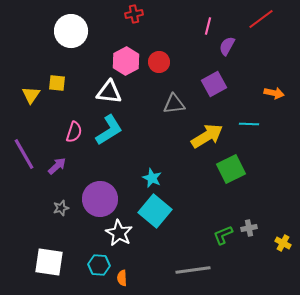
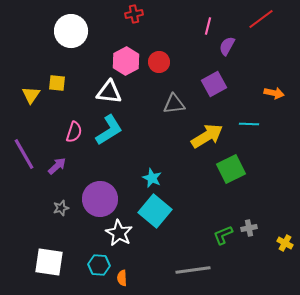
yellow cross: moved 2 px right
